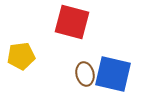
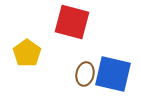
yellow pentagon: moved 6 px right, 3 px up; rotated 28 degrees counterclockwise
brown ellipse: rotated 25 degrees clockwise
